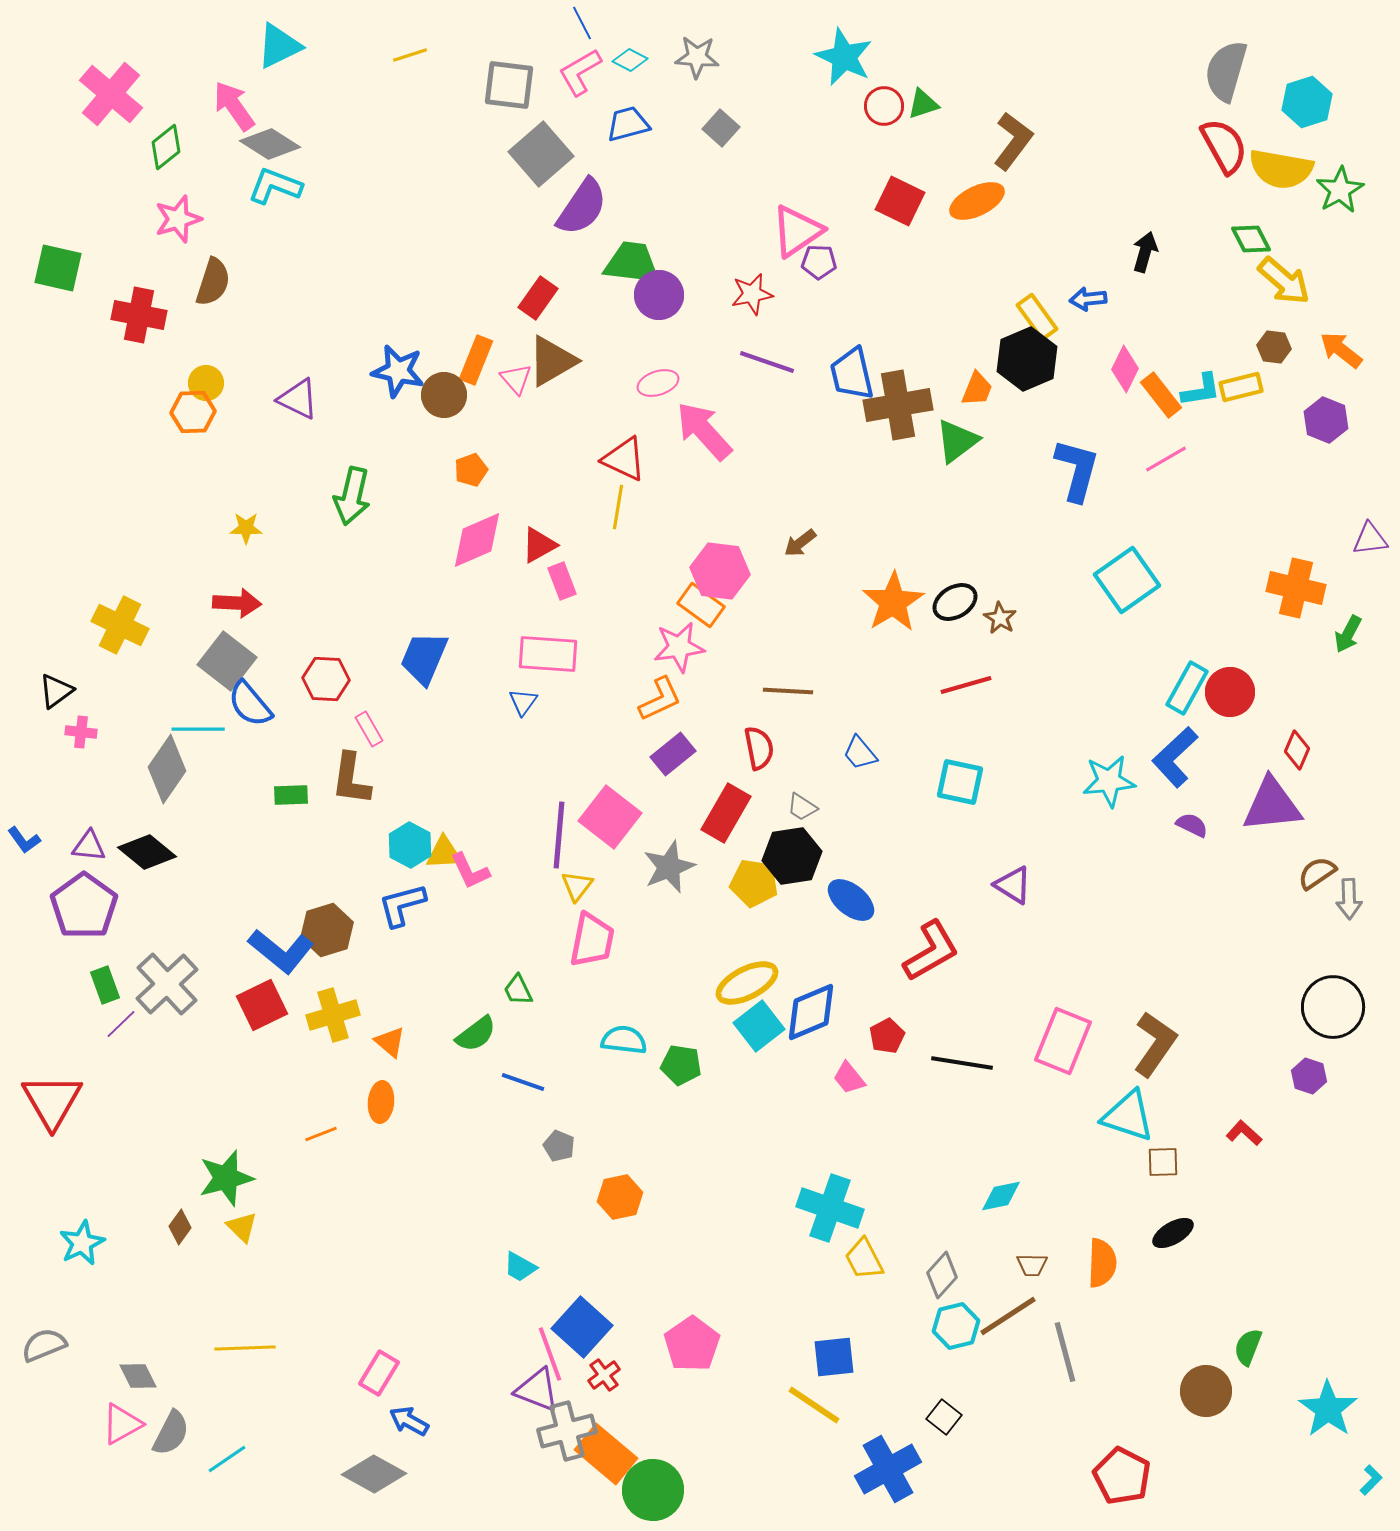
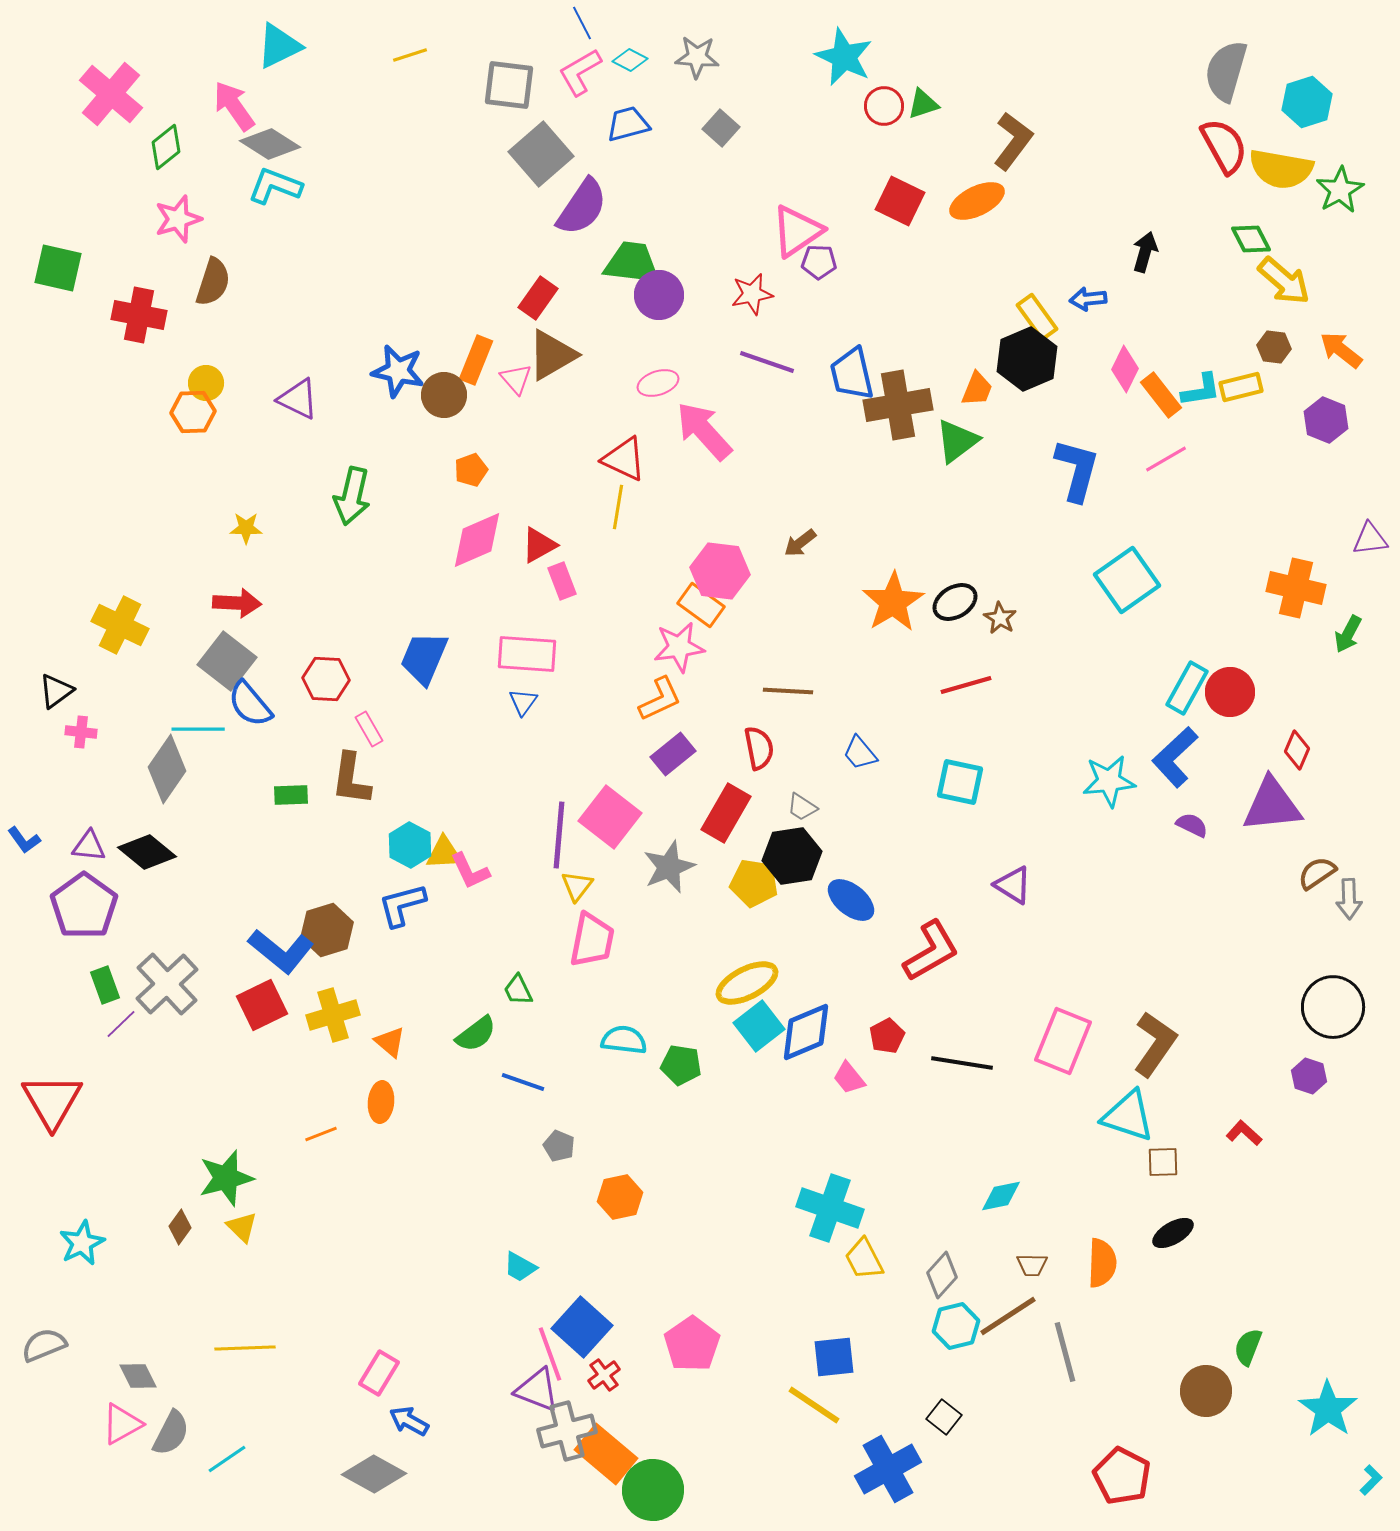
brown triangle at (552, 361): moved 6 px up
pink rectangle at (548, 654): moved 21 px left
blue diamond at (811, 1012): moved 5 px left, 20 px down
